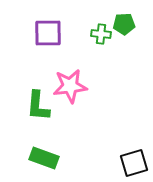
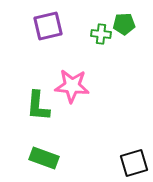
purple square: moved 7 px up; rotated 12 degrees counterclockwise
pink star: moved 2 px right; rotated 12 degrees clockwise
